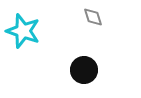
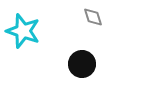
black circle: moved 2 px left, 6 px up
